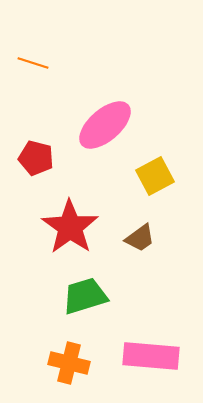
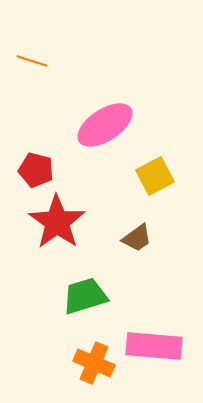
orange line: moved 1 px left, 2 px up
pink ellipse: rotated 8 degrees clockwise
red pentagon: moved 12 px down
red star: moved 13 px left, 5 px up
brown trapezoid: moved 3 px left
pink rectangle: moved 3 px right, 10 px up
orange cross: moved 25 px right; rotated 9 degrees clockwise
